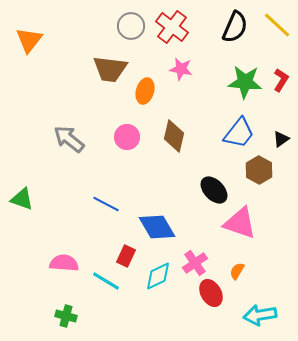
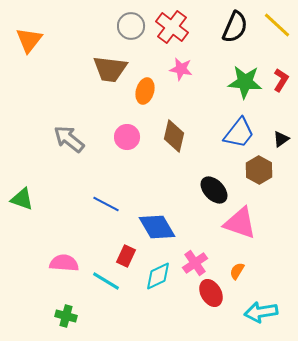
cyan arrow: moved 1 px right, 3 px up
